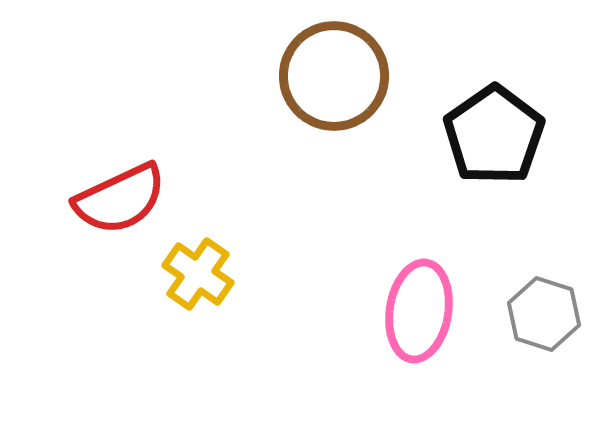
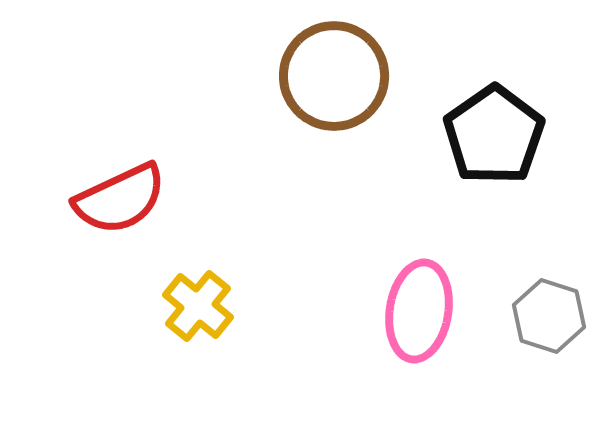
yellow cross: moved 32 px down; rotated 4 degrees clockwise
gray hexagon: moved 5 px right, 2 px down
